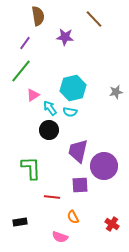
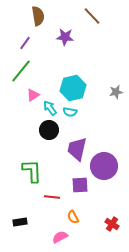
brown line: moved 2 px left, 3 px up
purple trapezoid: moved 1 px left, 2 px up
green L-shape: moved 1 px right, 3 px down
pink semicircle: rotated 133 degrees clockwise
